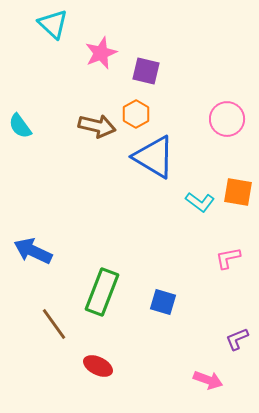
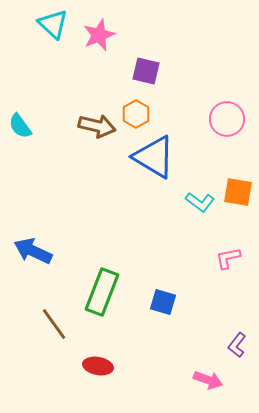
pink star: moved 2 px left, 18 px up
purple L-shape: moved 6 px down; rotated 30 degrees counterclockwise
red ellipse: rotated 16 degrees counterclockwise
